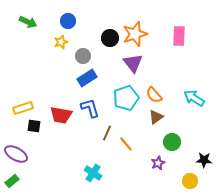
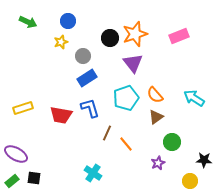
pink rectangle: rotated 66 degrees clockwise
orange semicircle: moved 1 px right
black square: moved 52 px down
